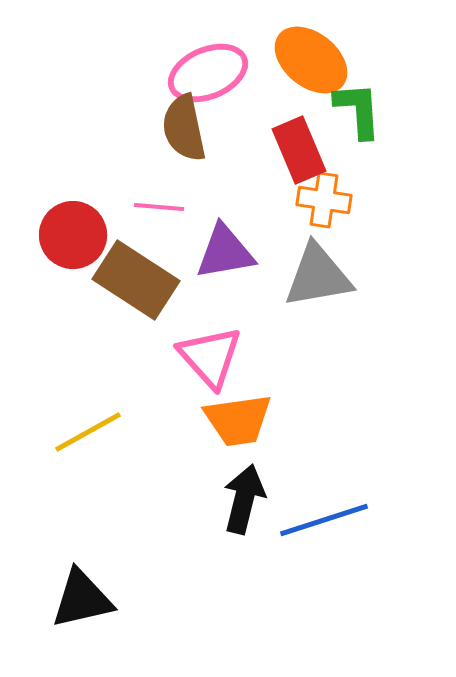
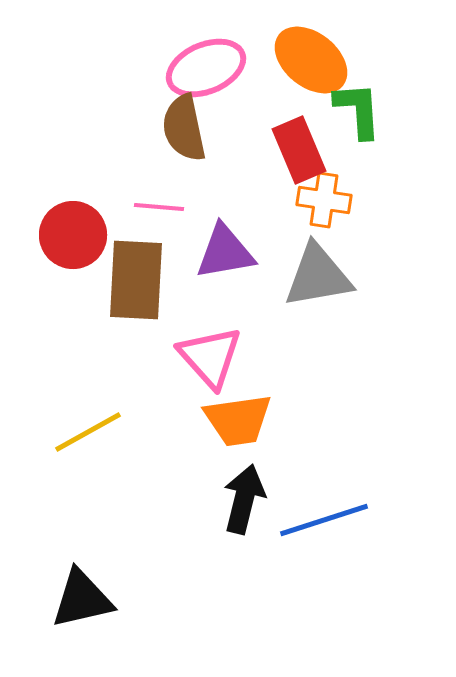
pink ellipse: moved 2 px left, 5 px up
brown rectangle: rotated 60 degrees clockwise
